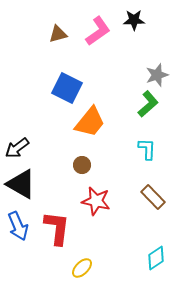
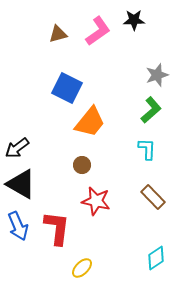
green L-shape: moved 3 px right, 6 px down
